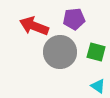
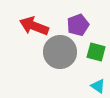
purple pentagon: moved 4 px right, 6 px down; rotated 15 degrees counterclockwise
